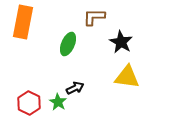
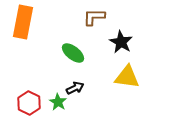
green ellipse: moved 5 px right, 9 px down; rotated 75 degrees counterclockwise
